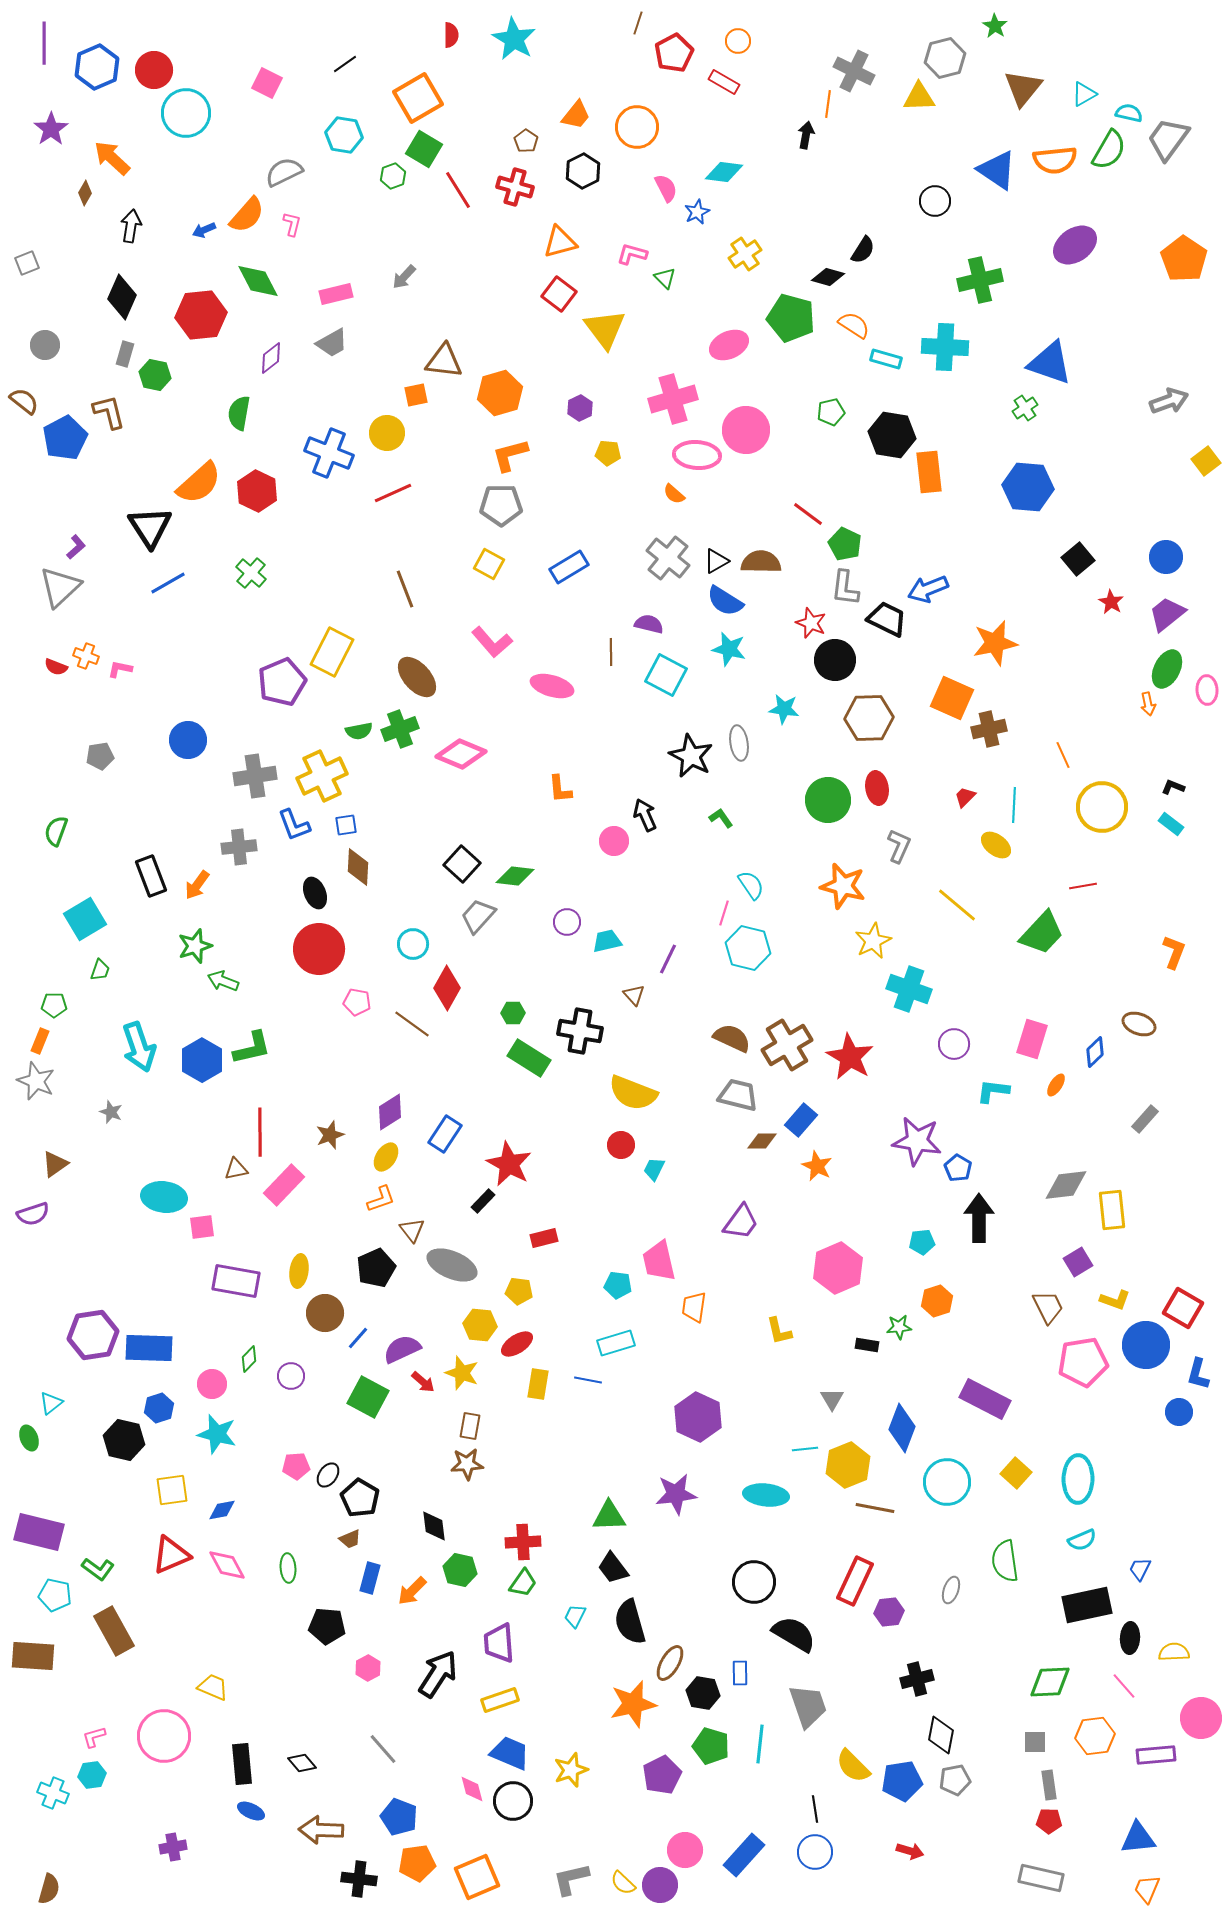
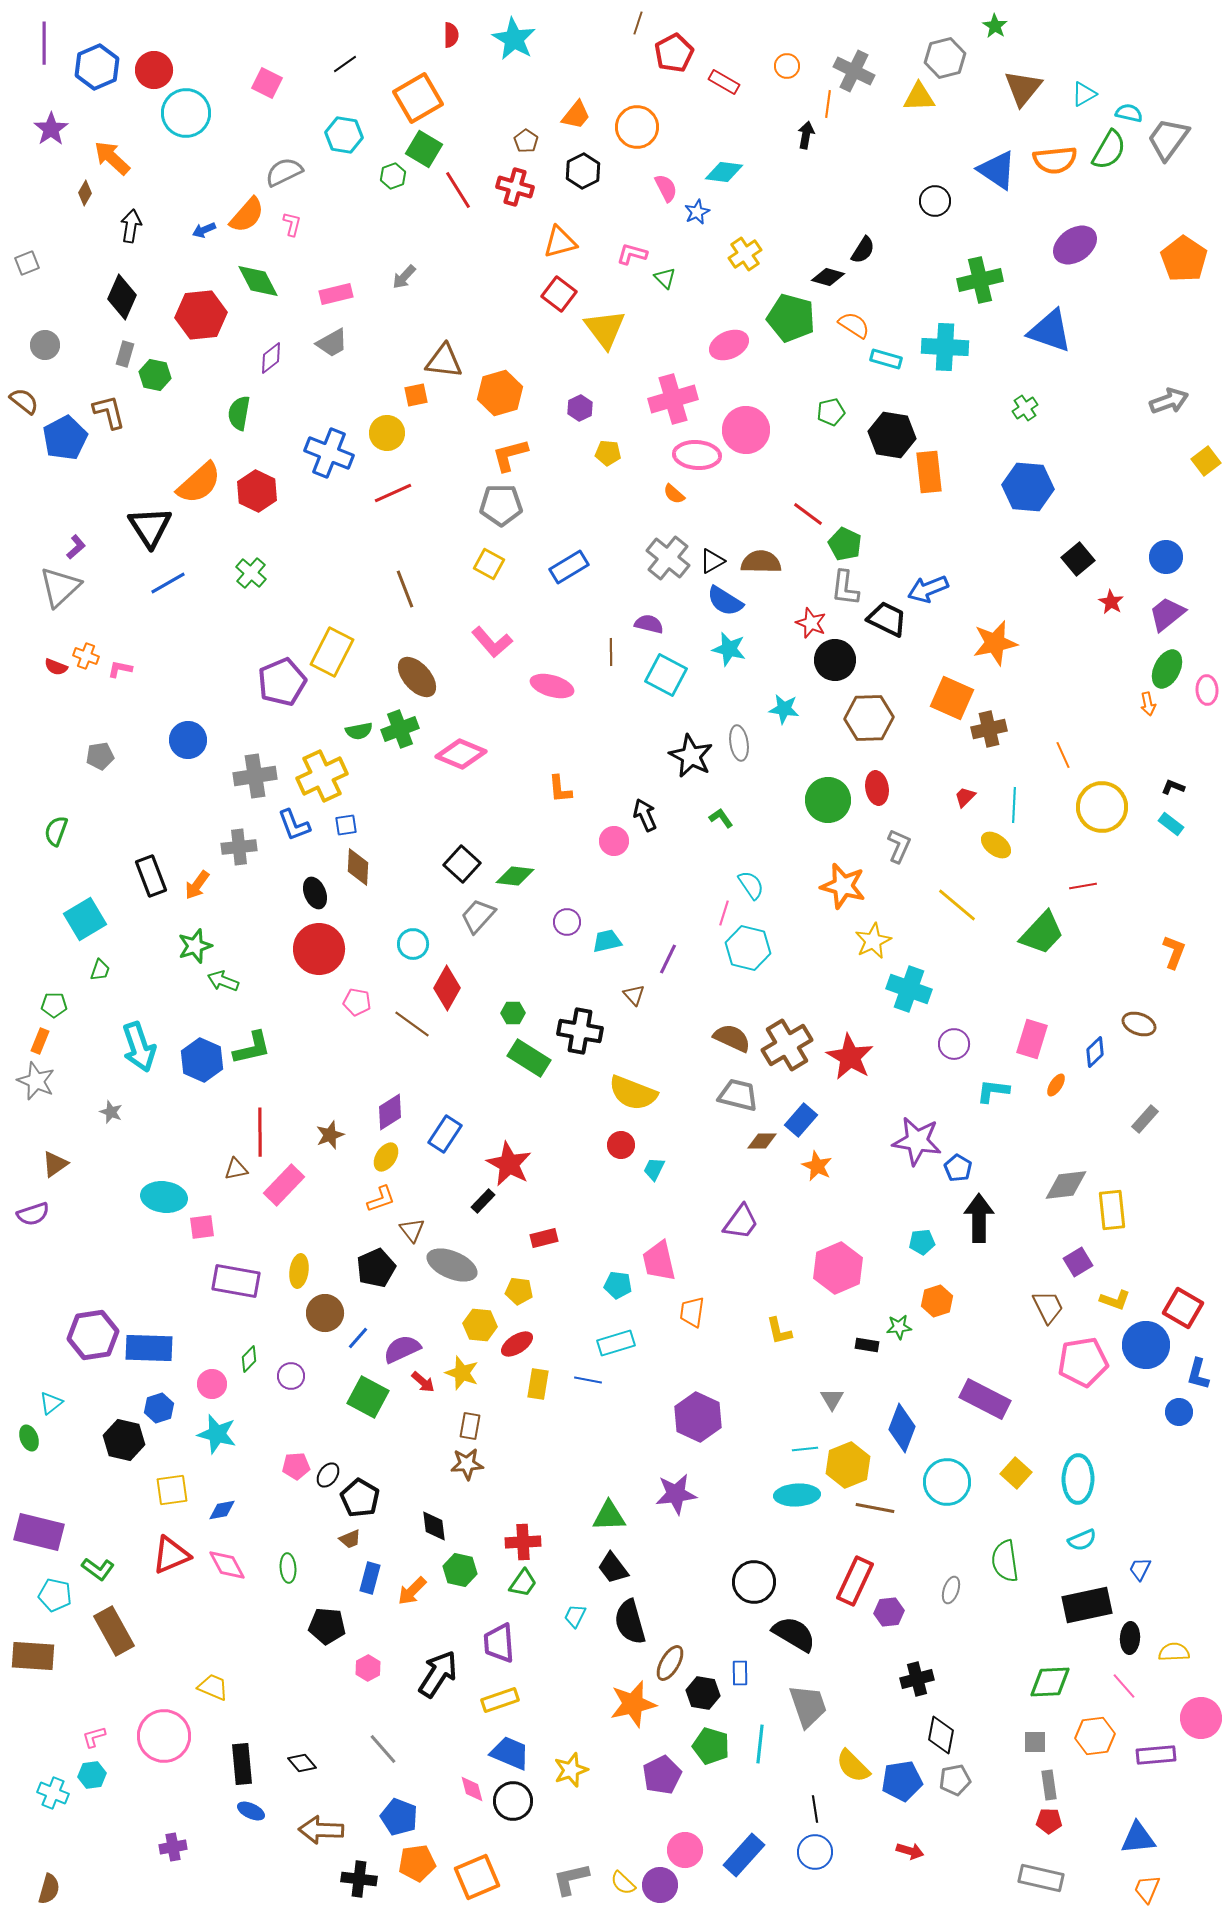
orange circle at (738, 41): moved 49 px right, 25 px down
blue triangle at (1050, 363): moved 32 px up
black triangle at (716, 561): moved 4 px left
blue hexagon at (202, 1060): rotated 6 degrees counterclockwise
orange trapezoid at (694, 1307): moved 2 px left, 5 px down
cyan ellipse at (766, 1495): moved 31 px right; rotated 9 degrees counterclockwise
